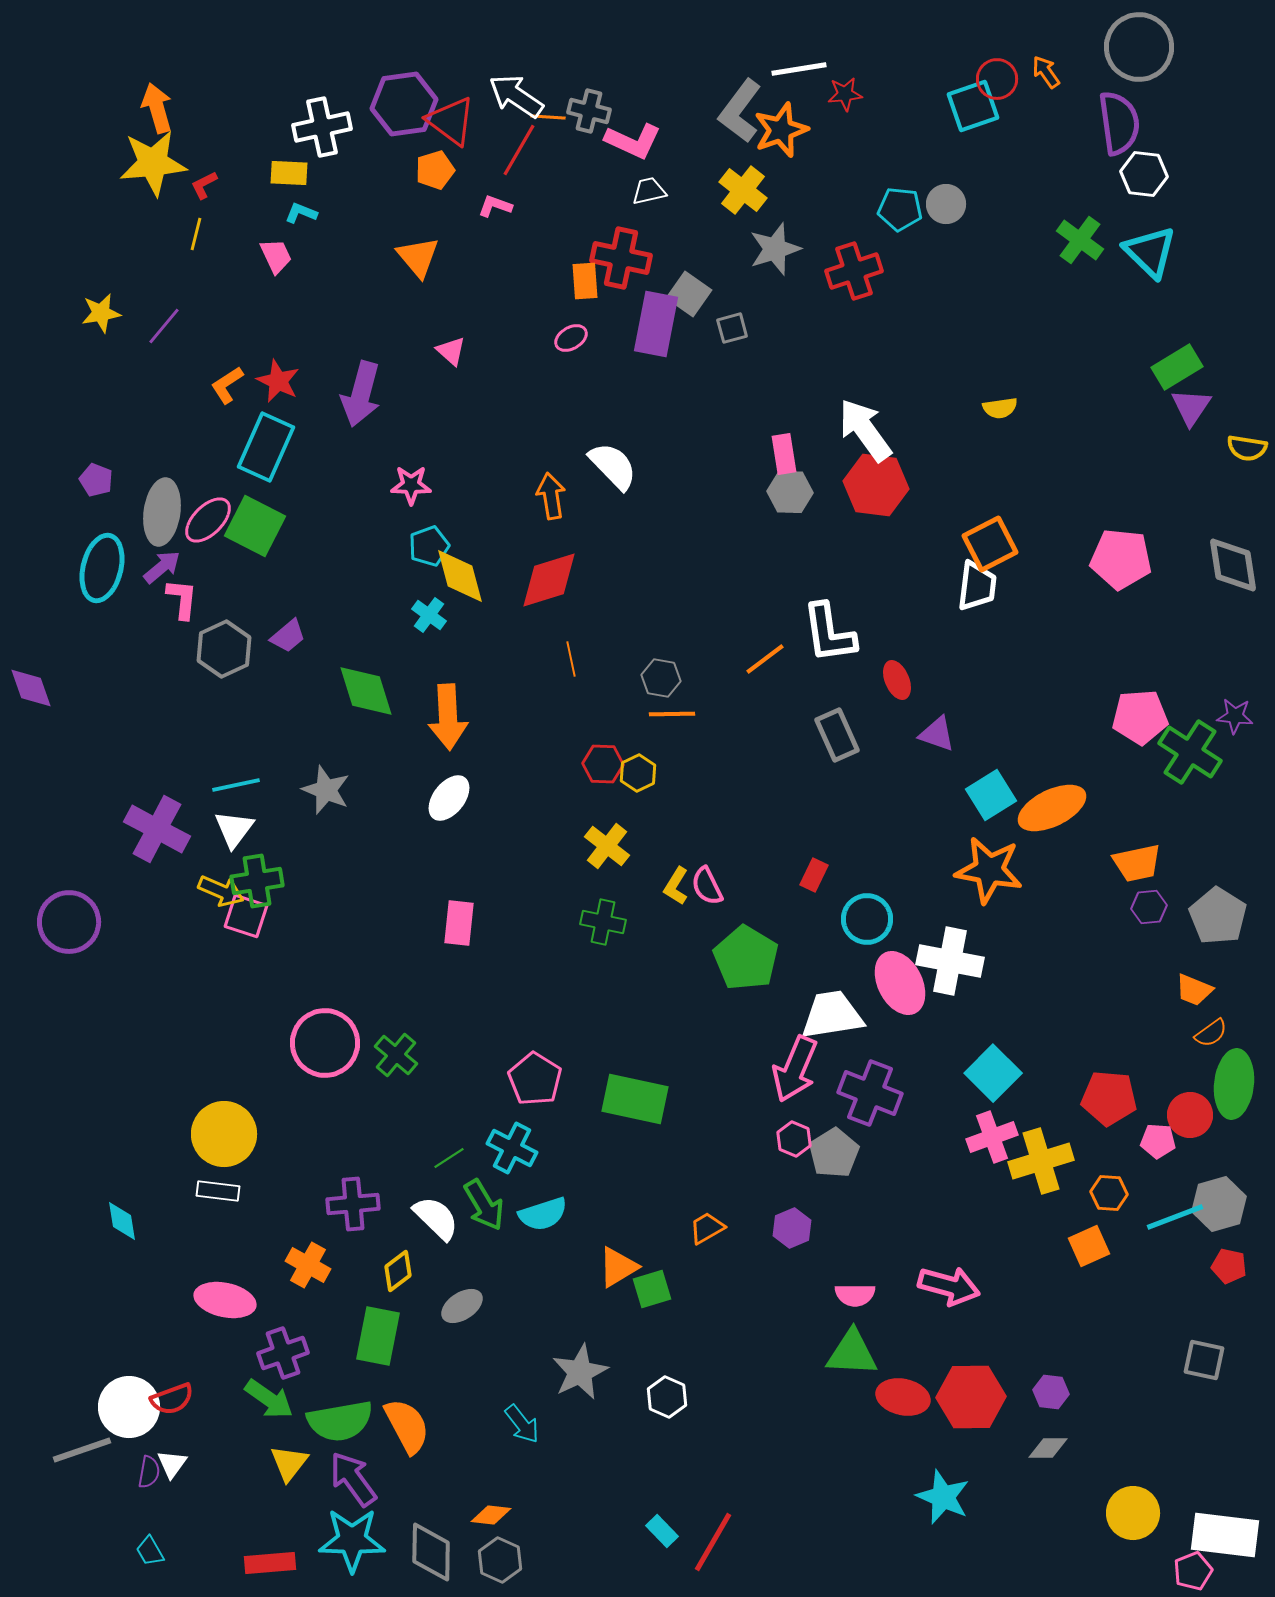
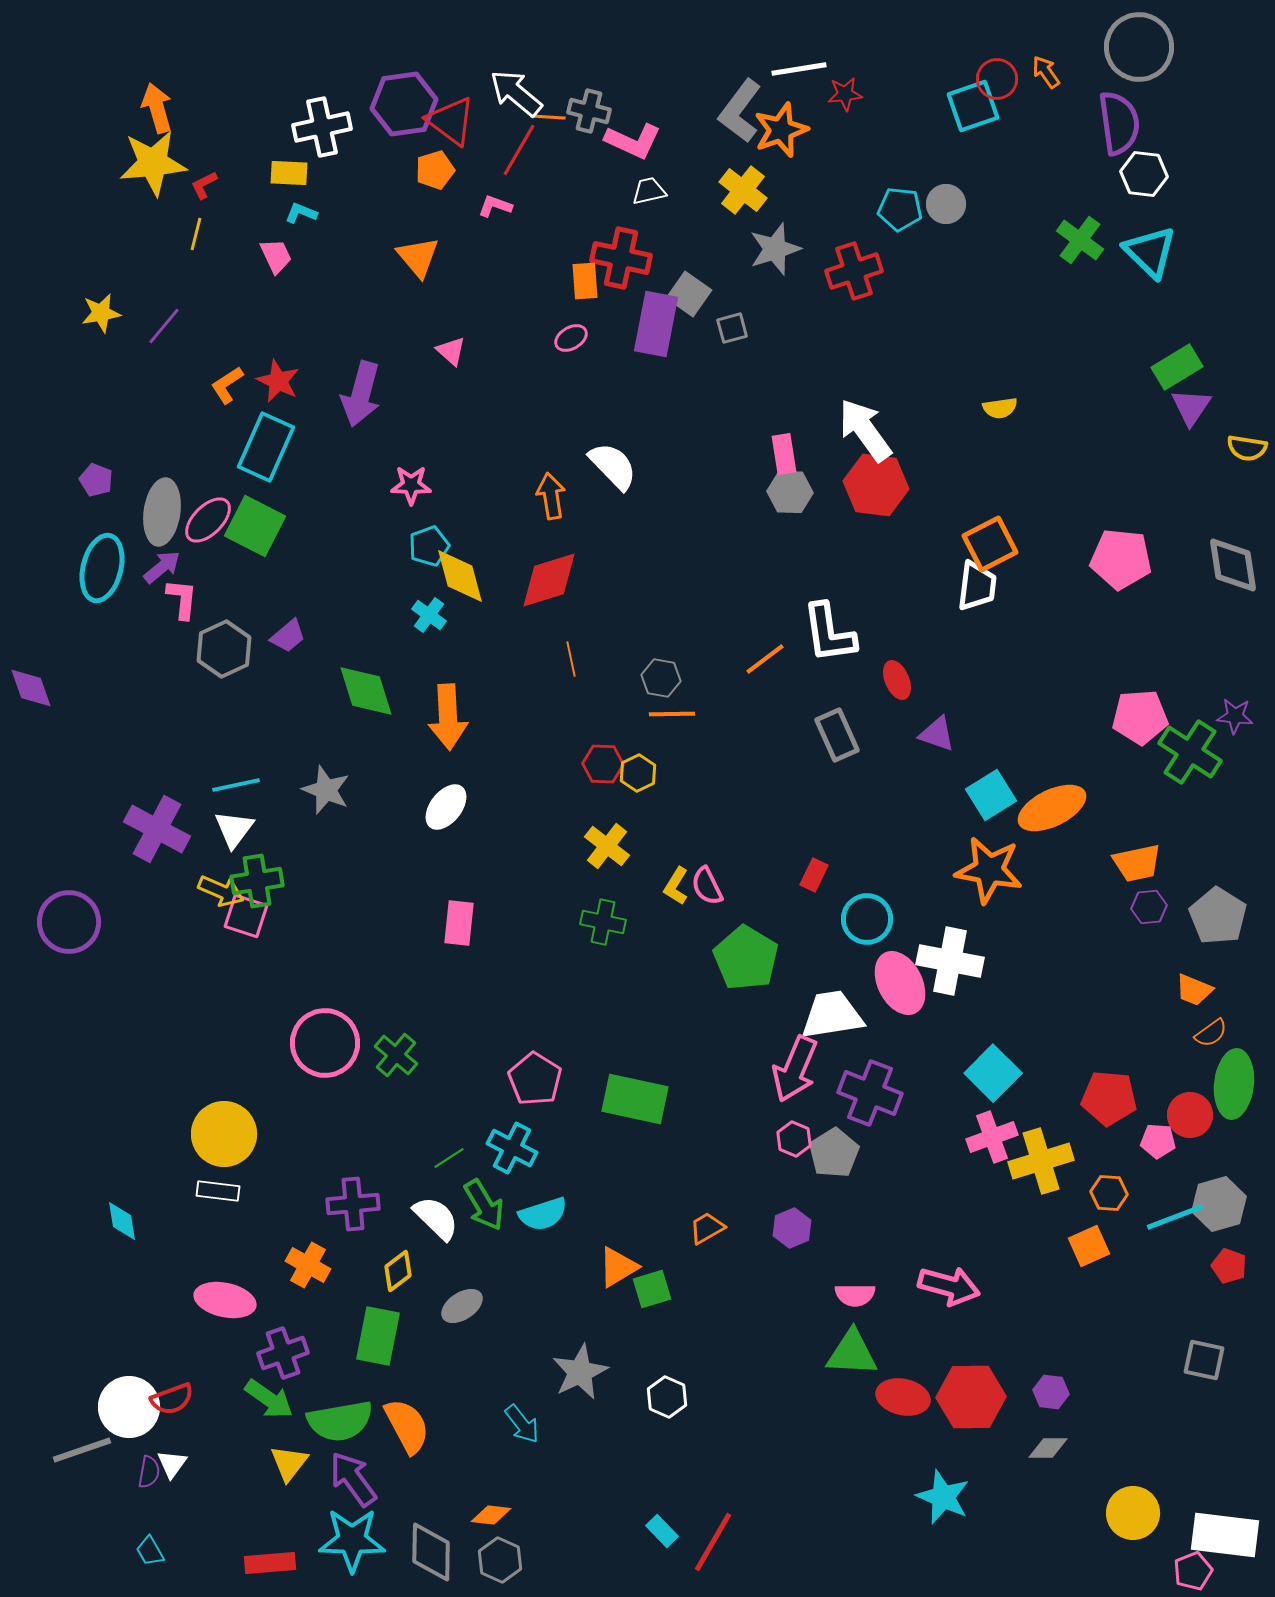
white arrow at (516, 96): moved 3 px up; rotated 6 degrees clockwise
white ellipse at (449, 798): moved 3 px left, 9 px down
red pentagon at (1229, 1266): rotated 8 degrees clockwise
